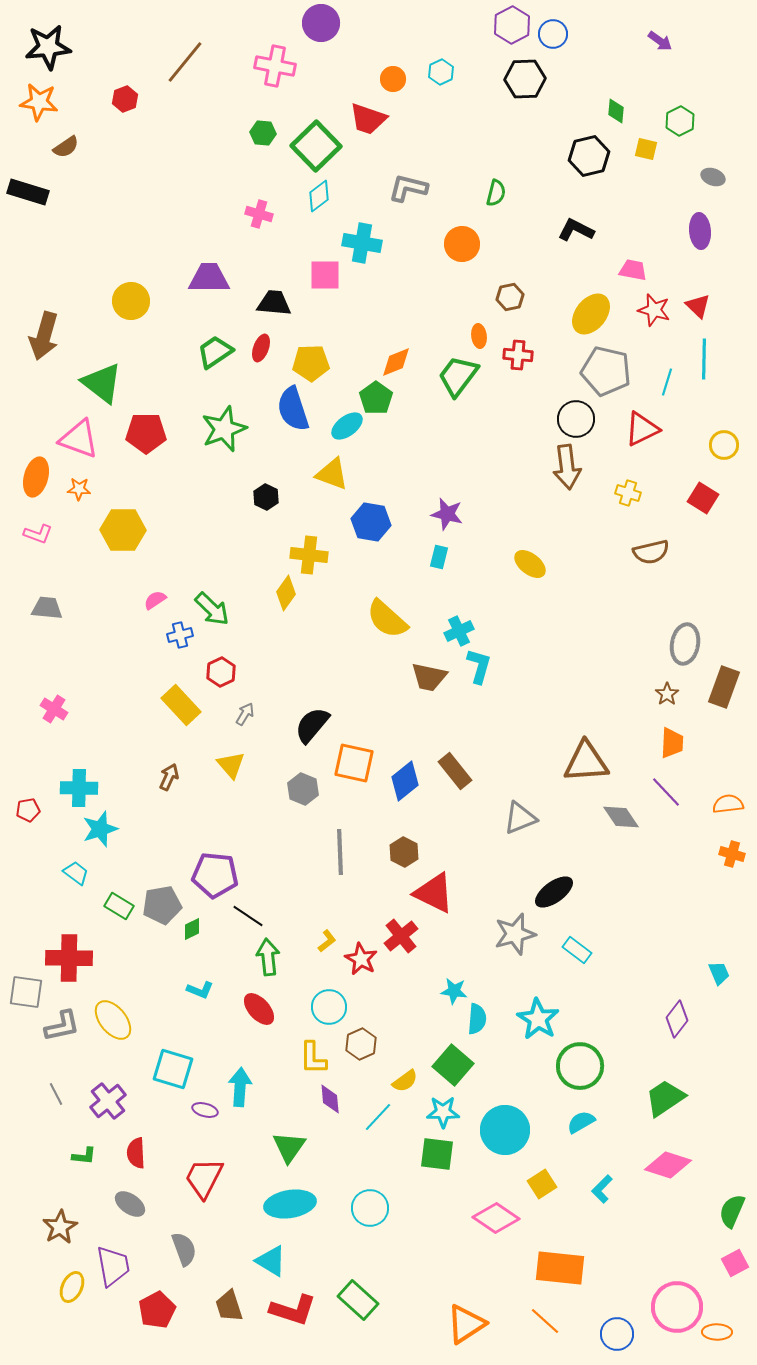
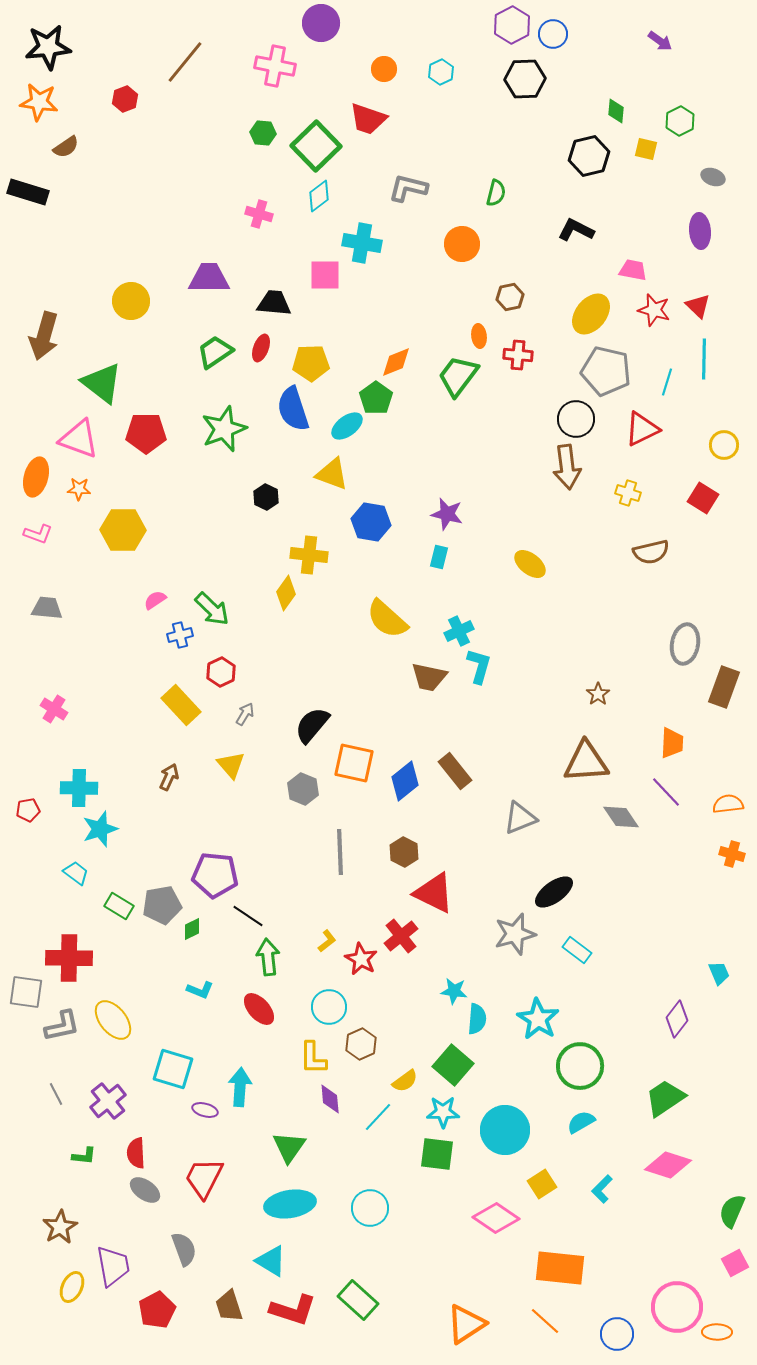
orange circle at (393, 79): moved 9 px left, 10 px up
brown star at (667, 694): moved 69 px left
gray ellipse at (130, 1204): moved 15 px right, 14 px up
